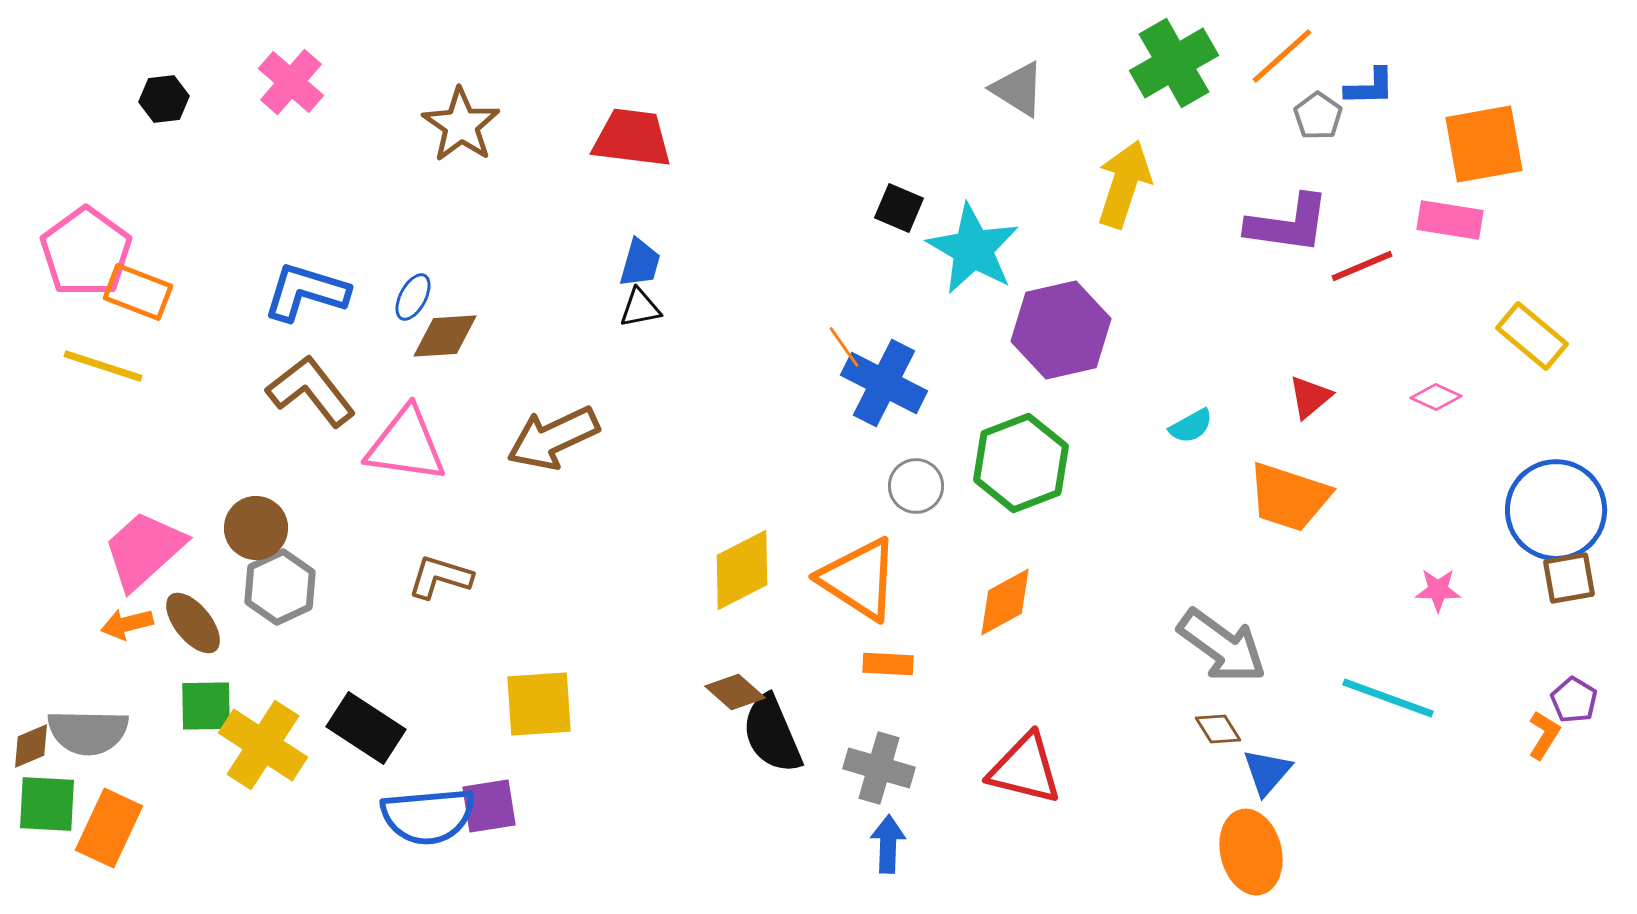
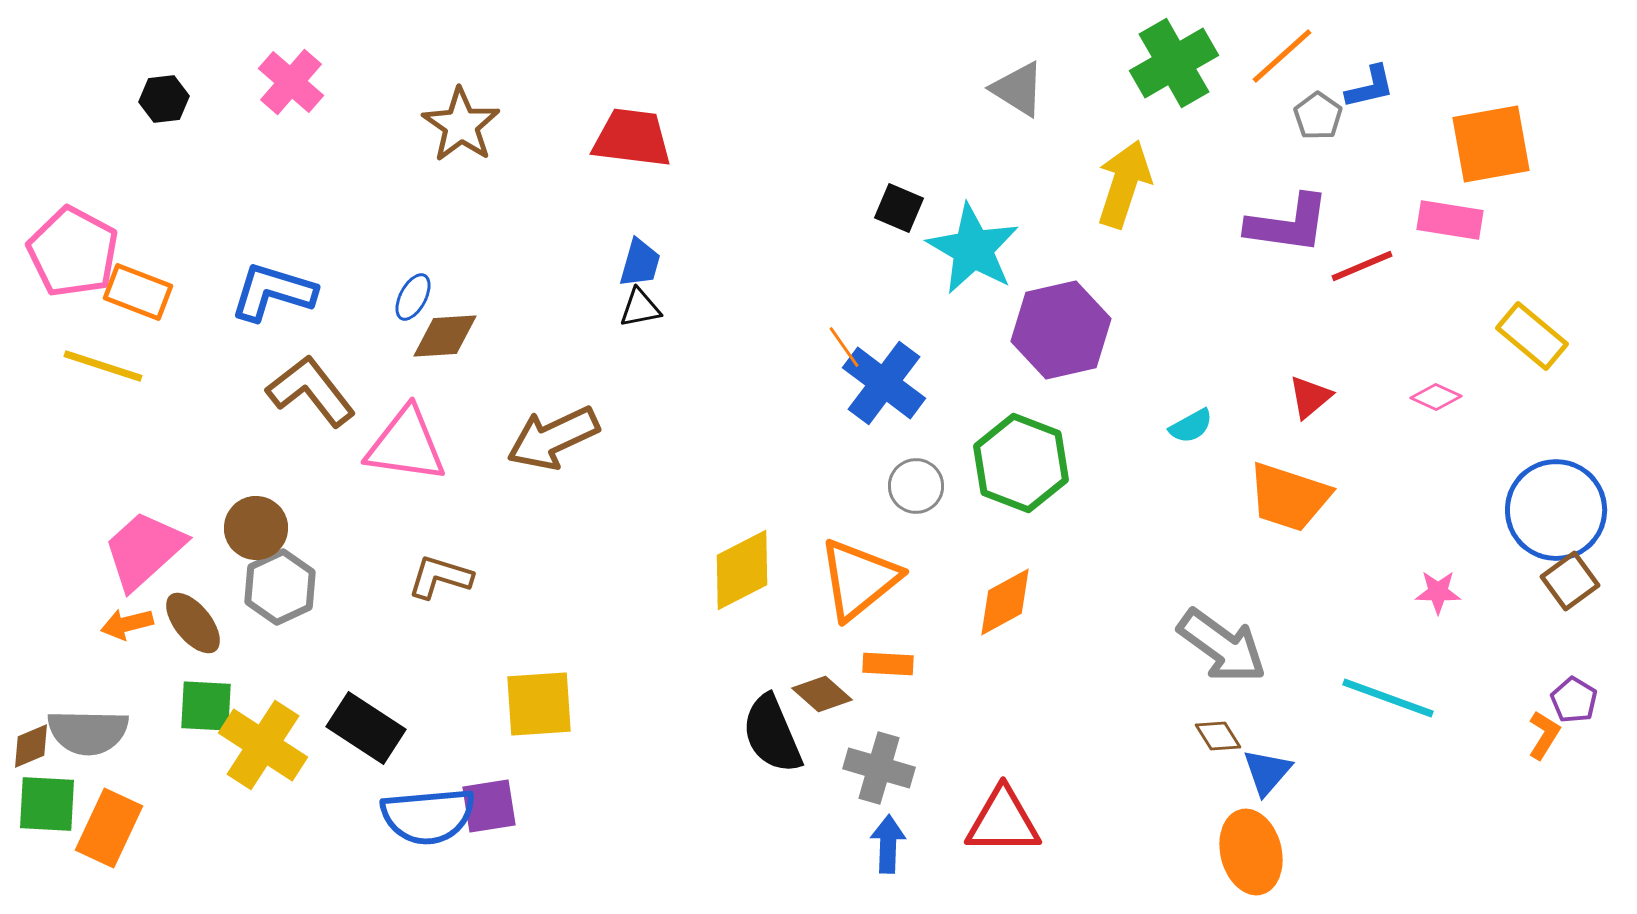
blue L-shape at (1370, 87): rotated 12 degrees counterclockwise
orange square at (1484, 144): moved 7 px right
pink pentagon at (86, 252): moved 13 px left; rotated 8 degrees counterclockwise
blue L-shape at (306, 292): moved 33 px left
blue cross at (884, 383): rotated 10 degrees clockwise
green hexagon at (1021, 463): rotated 18 degrees counterclockwise
brown square at (1569, 578): moved 1 px right, 3 px down; rotated 26 degrees counterclockwise
orange triangle at (859, 579): rotated 48 degrees clockwise
pink star at (1438, 590): moved 2 px down
brown diamond at (735, 692): moved 87 px right, 2 px down
green square at (206, 706): rotated 4 degrees clockwise
brown diamond at (1218, 729): moved 7 px down
red triangle at (1025, 769): moved 22 px left, 52 px down; rotated 14 degrees counterclockwise
